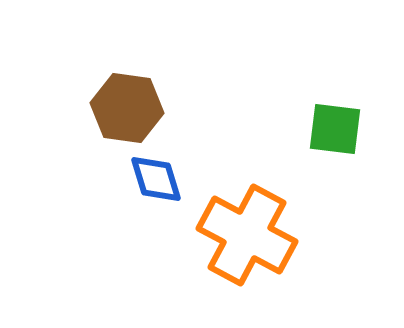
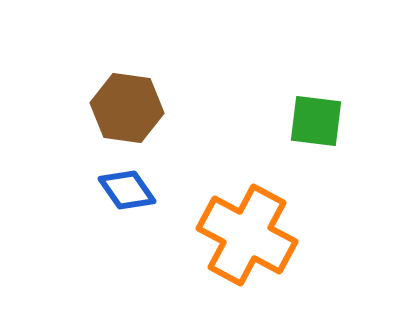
green square: moved 19 px left, 8 px up
blue diamond: moved 29 px left, 11 px down; rotated 18 degrees counterclockwise
